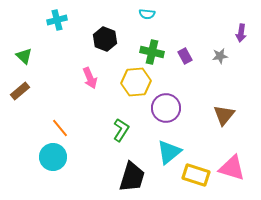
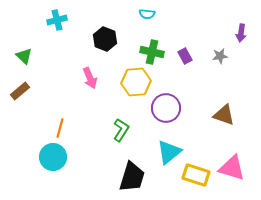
brown triangle: rotated 50 degrees counterclockwise
orange line: rotated 54 degrees clockwise
